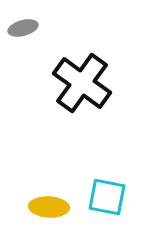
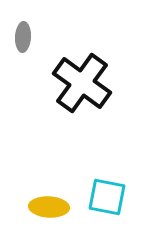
gray ellipse: moved 9 px down; rotated 72 degrees counterclockwise
